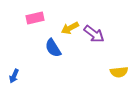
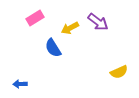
pink rectangle: rotated 18 degrees counterclockwise
purple arrow: moved 4 px right, 12 px up
yellow semicircle: rotated 18 degrees counterclockwise
blue arrow: moved 6 px right, 8 px down; rotated 64 degrees clockwise
